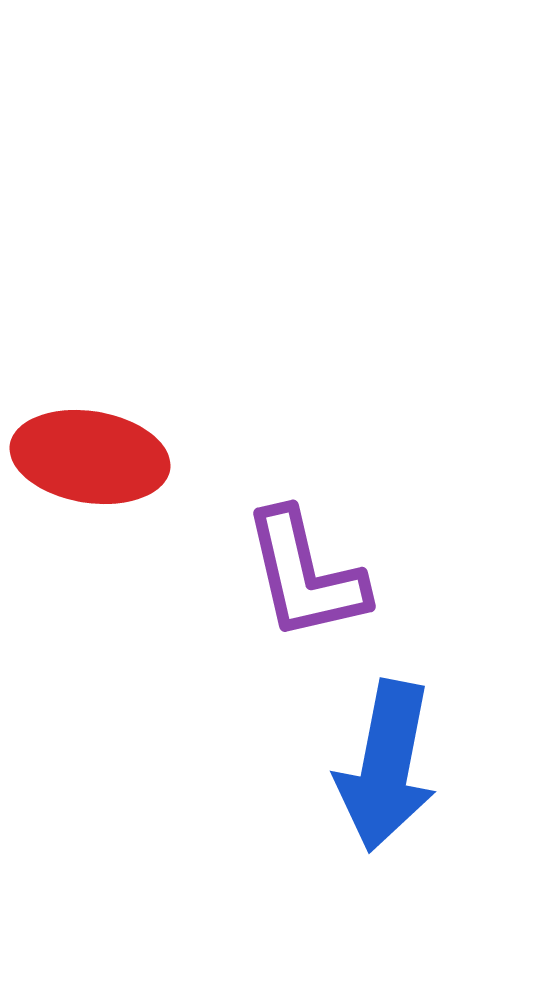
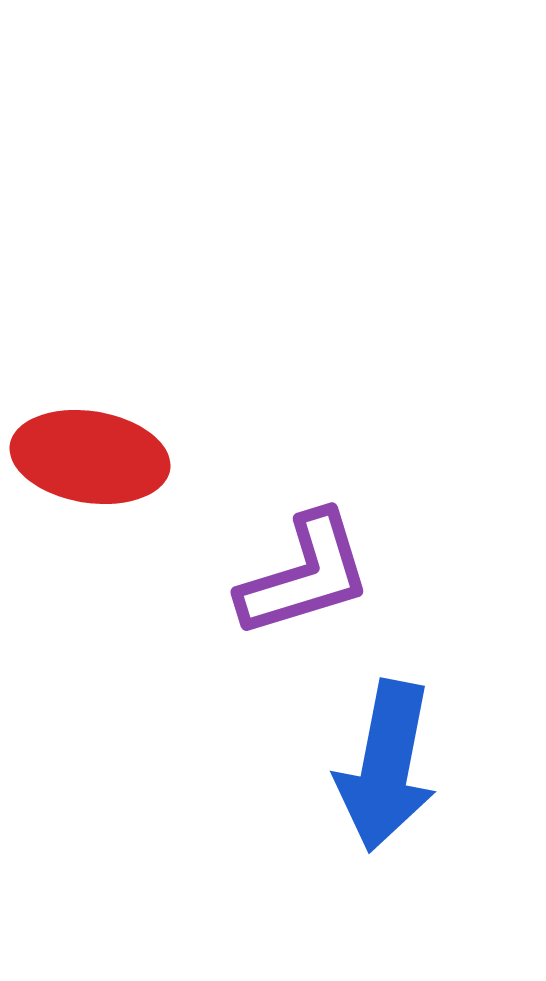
purple L-shape: rotated 94 degrees counterclockwise
